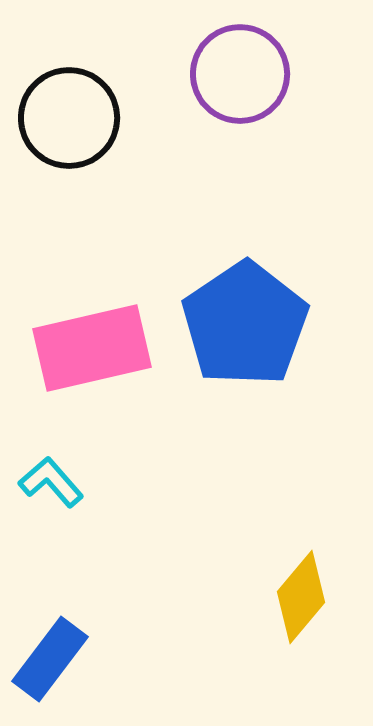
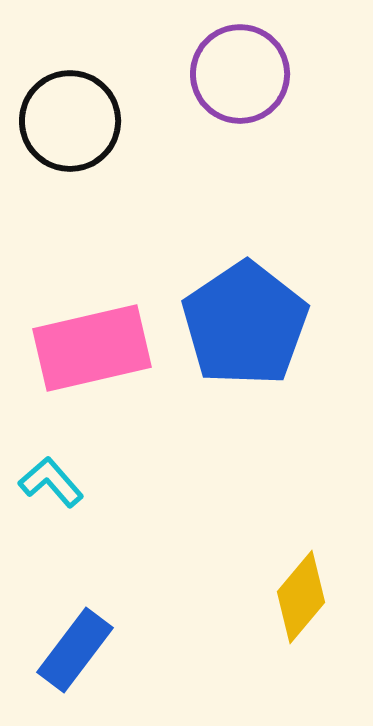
black circle: moved 1 px right, 3 px down
blue rectangle: moved 25 px right, 9 px up
